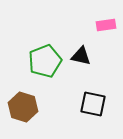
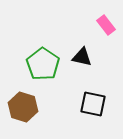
pink rectangle: rotated 60 degrees clockwise
black triangle: moved 1 px right, 1 px down
green pentagon: moved 2 px left, 3 px down; rotated 16 degrees counterclockwise
